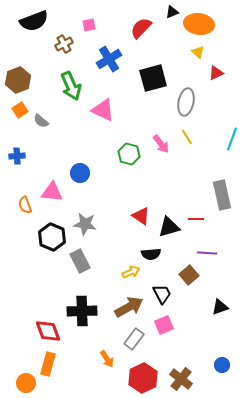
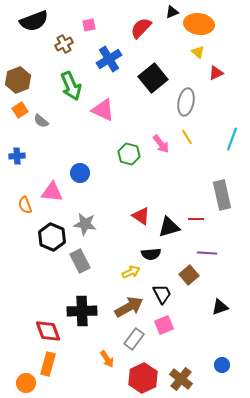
black square at (153, 78): rotated 24 degrees counterclockwise
